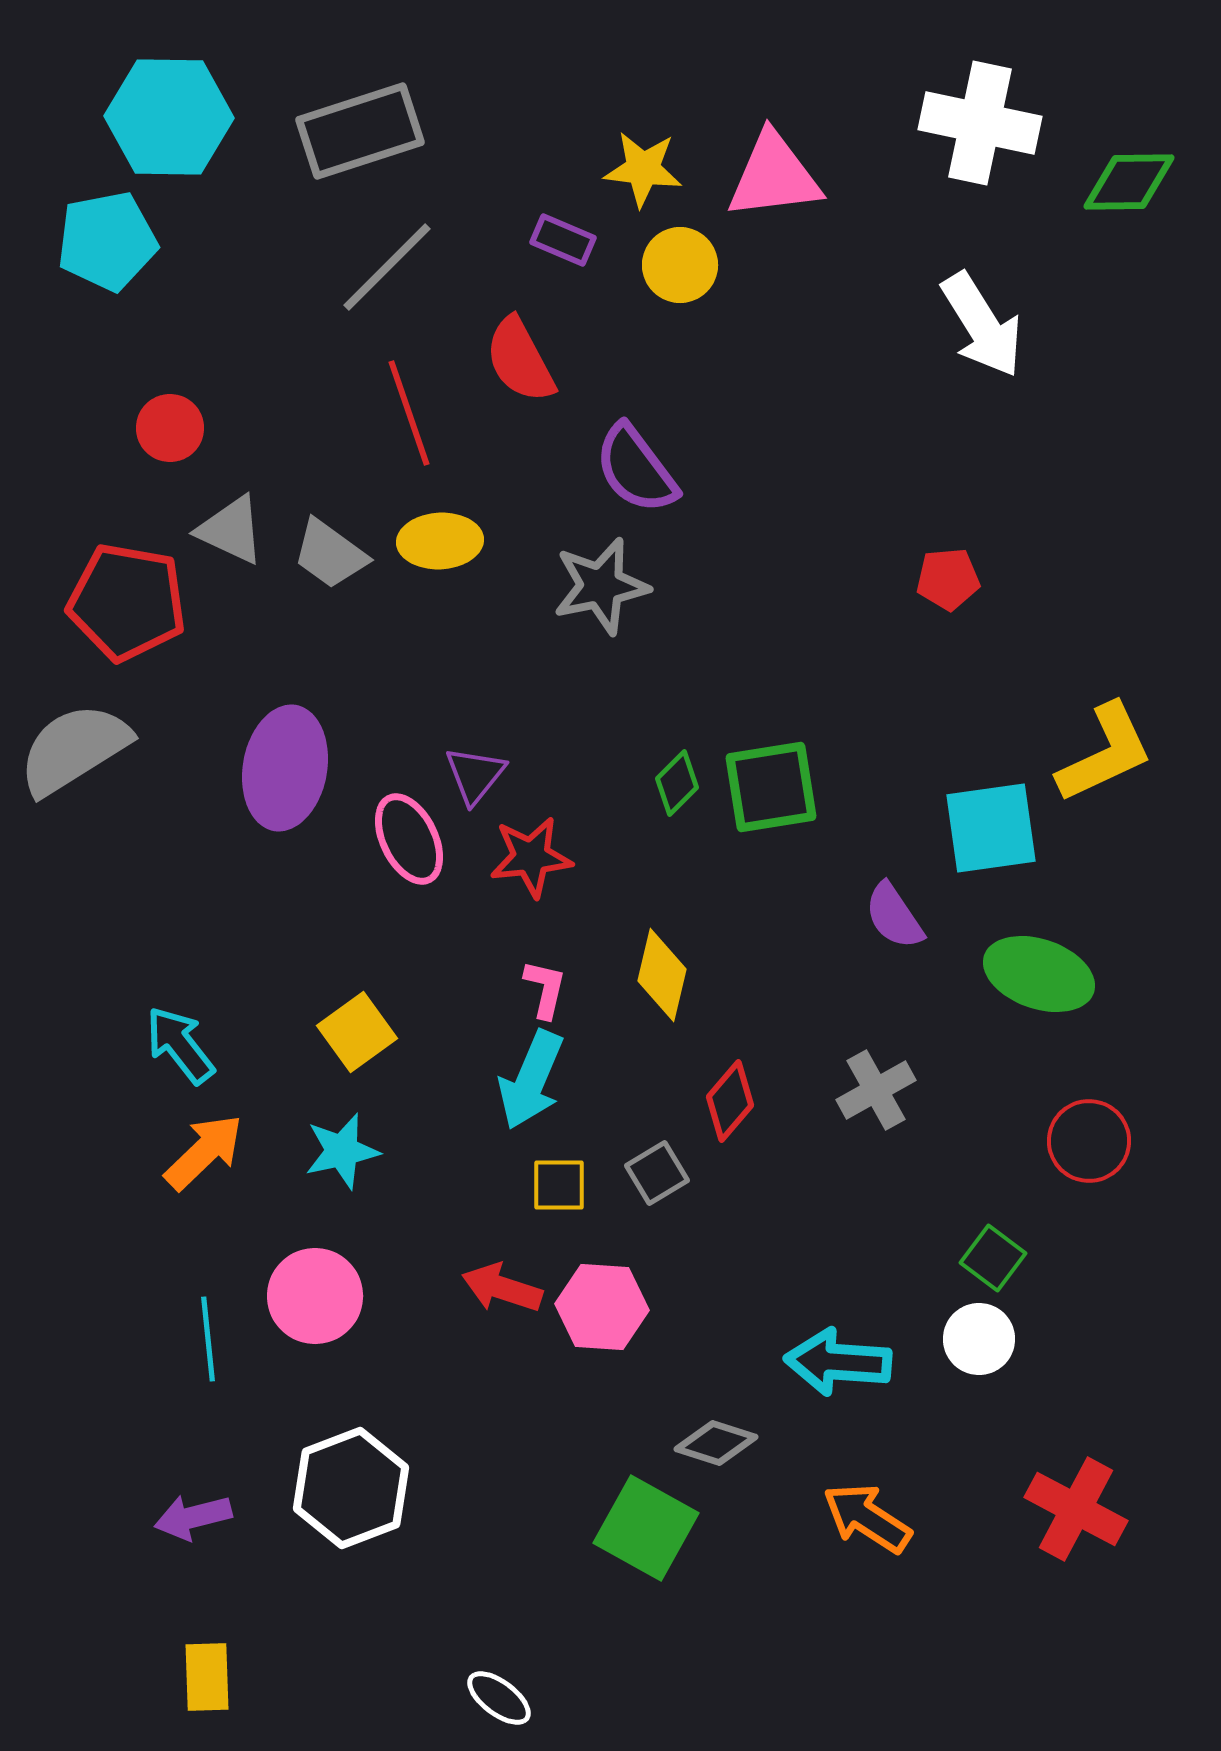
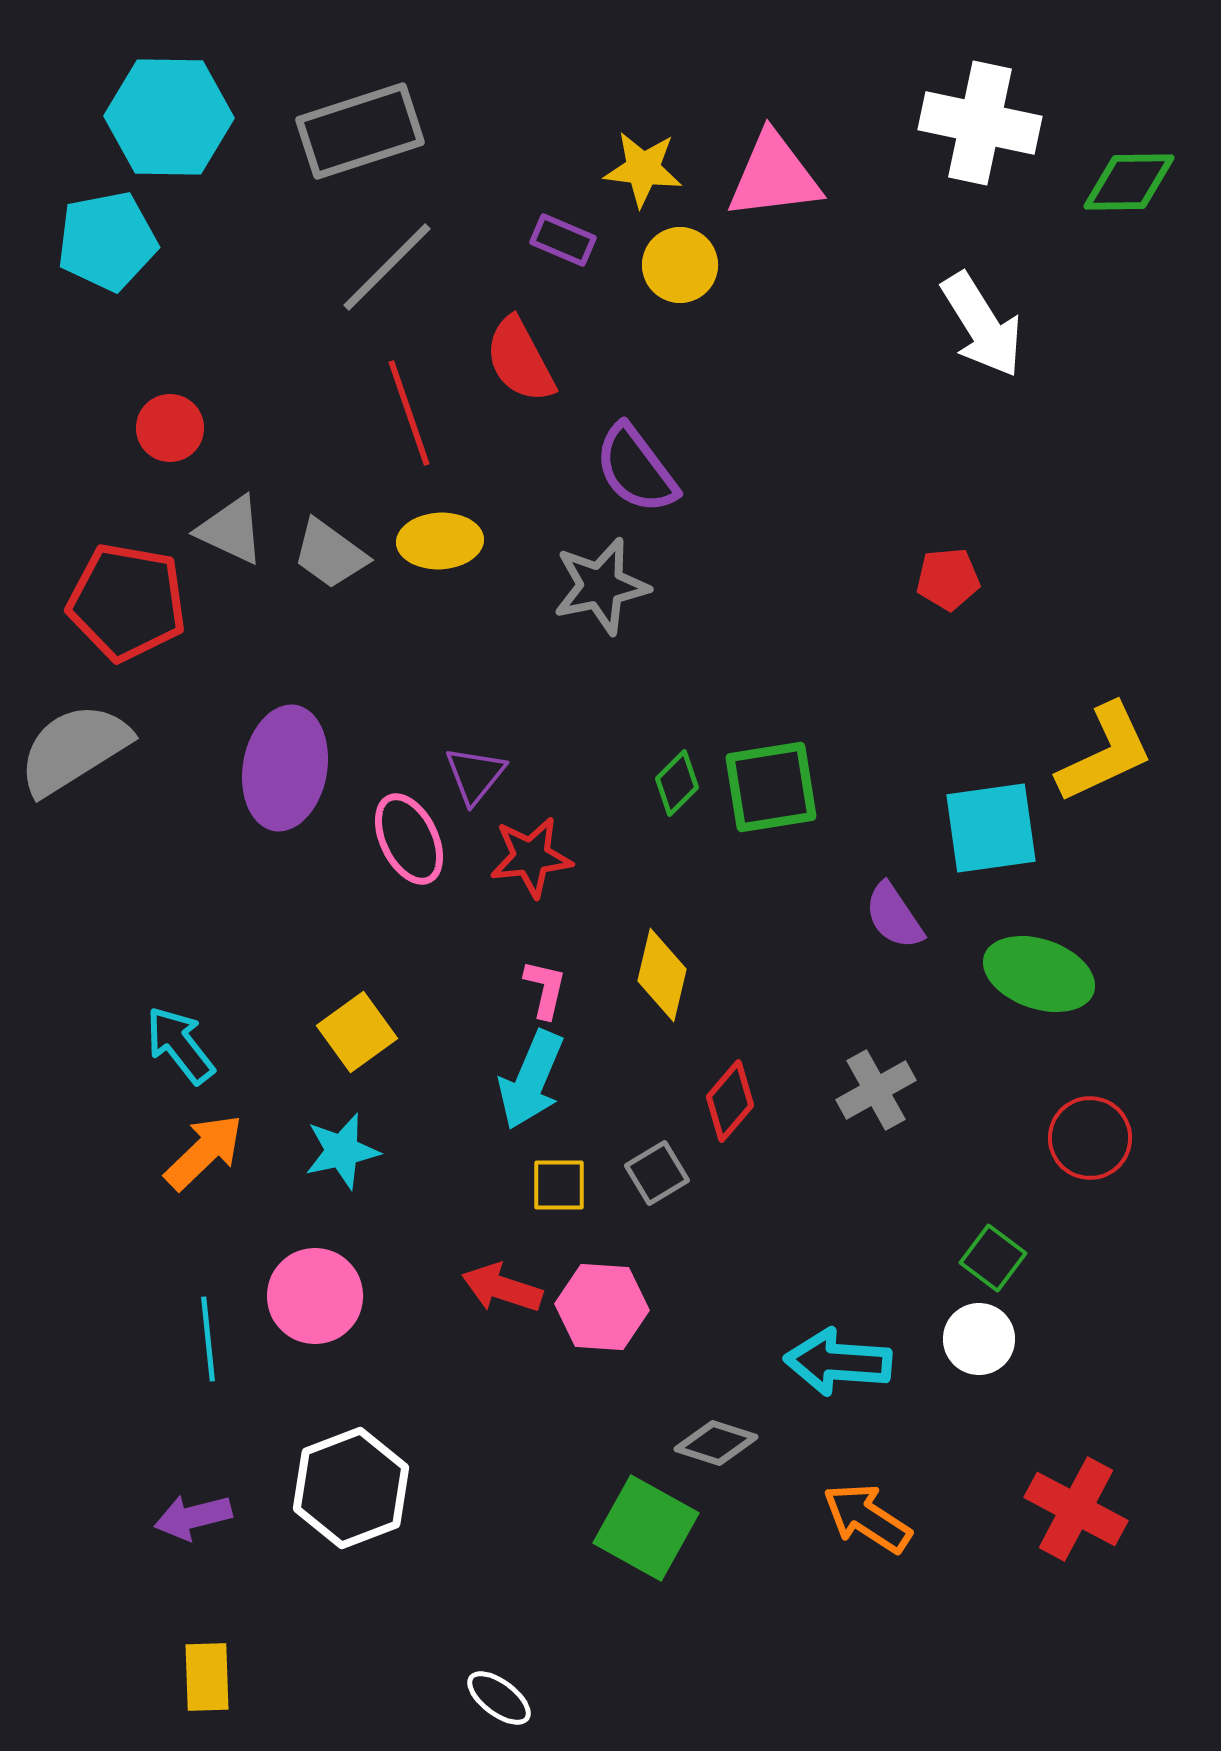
red circle at (1089, 1141): moved 1 px right, 3 px up
